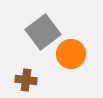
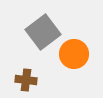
orange circle: moved 3 px right
